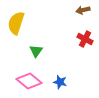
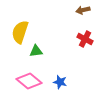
yellow semicircle: moved 4 px right, 9 px down
green triangle: rotated 48 degrees clockwise
